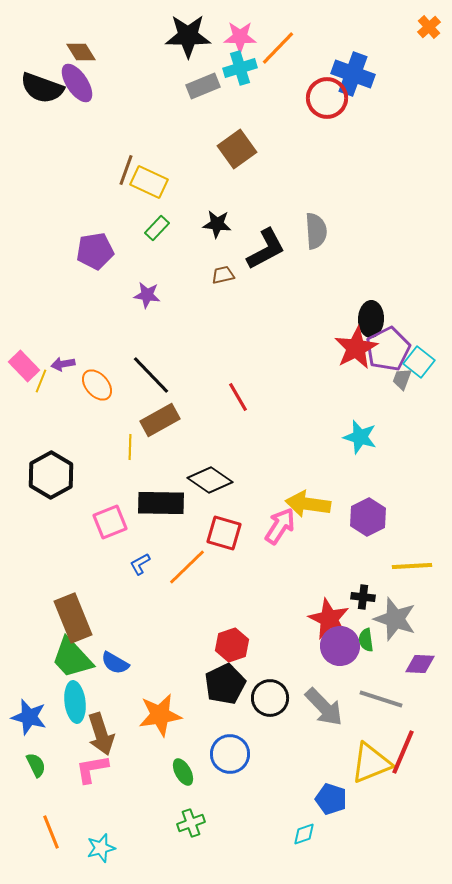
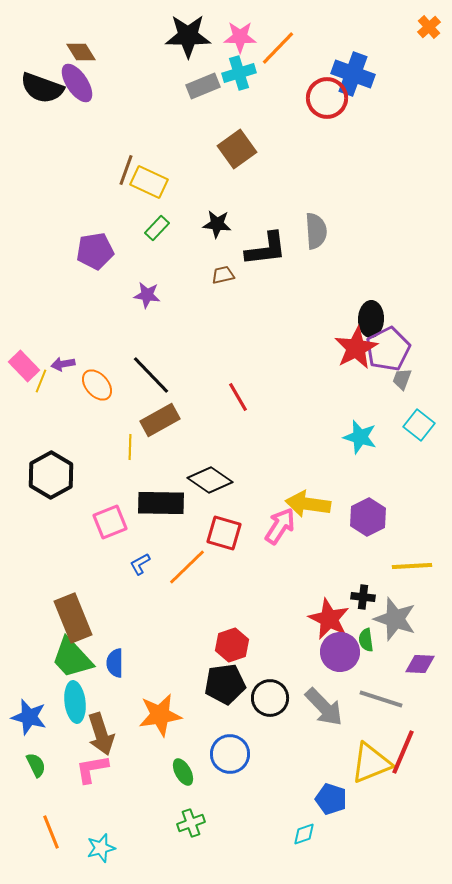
cyan cross at (240, 68): moved 1 px left, 5 px down
black L-shape at (266, 249): rotated 21 degrees clockwise
cyan square at (419, 362): moved 63 px down
purple circle at (340, 646): moved 6 px down
blue semicircle at (115, 663): rotated 60 degrees clockwise
black pentagon at (225, 684): rotated 18 degrees clockwise
